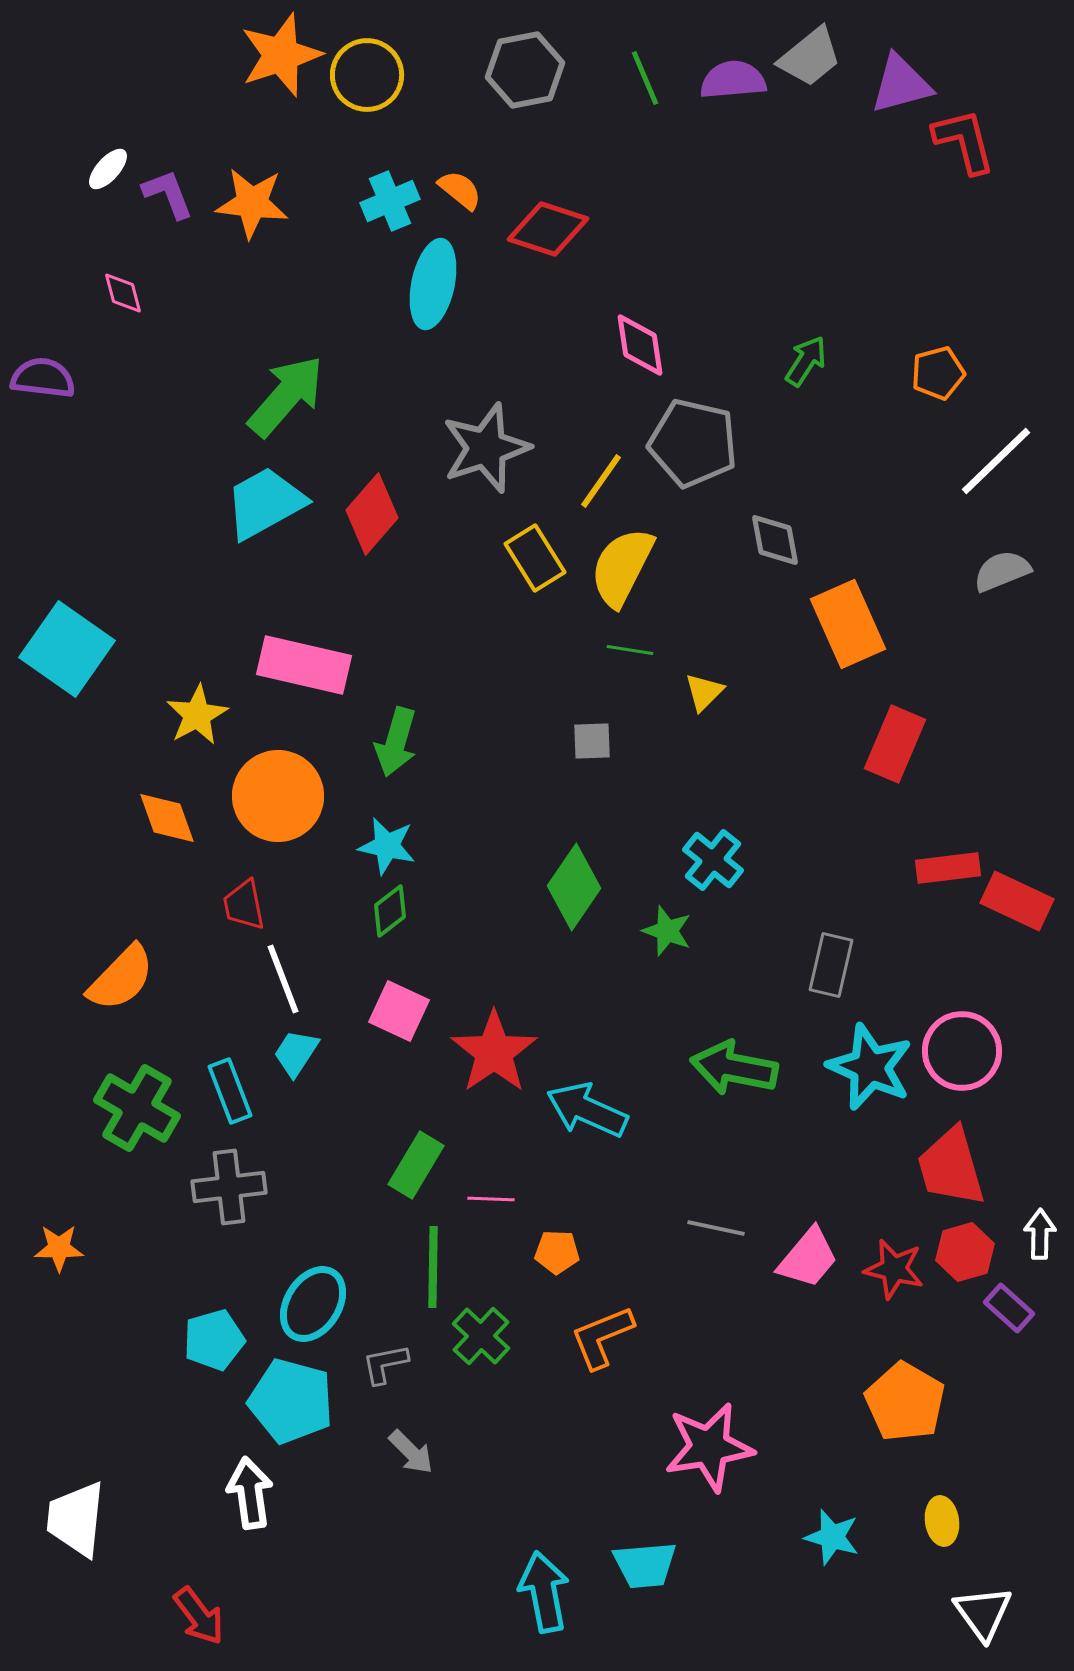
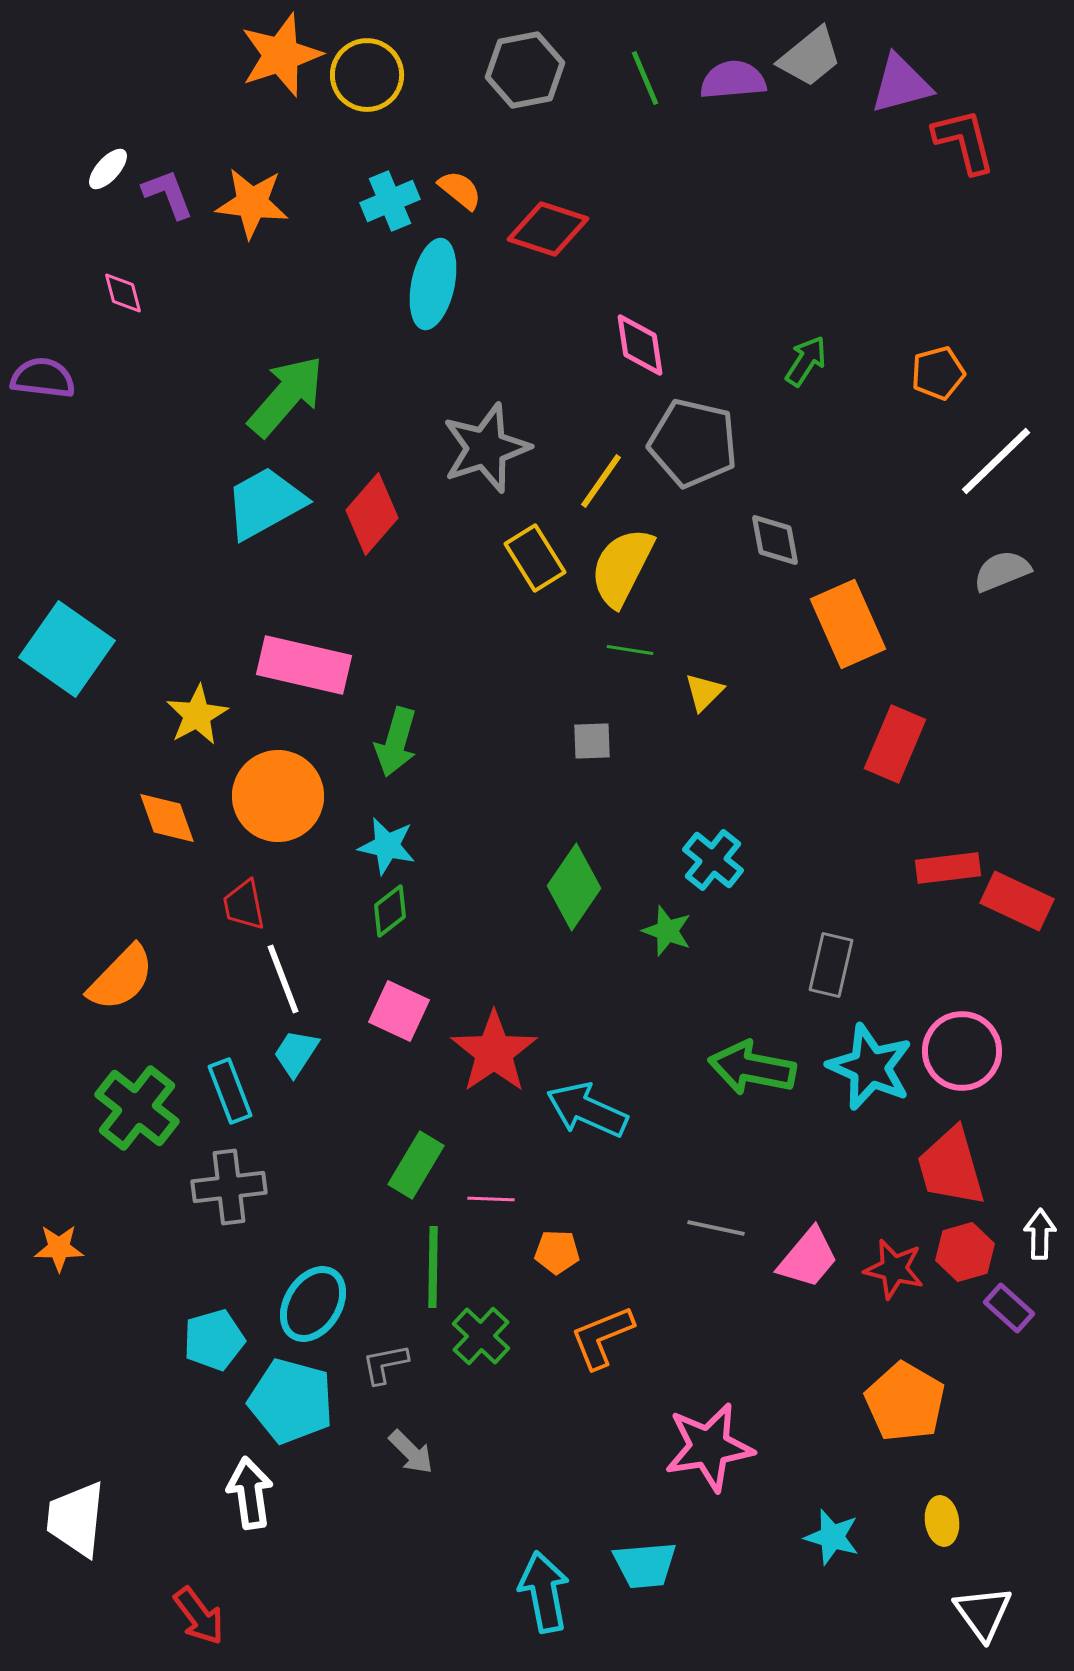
green arrow at (734, 1068): moved 18 px right
green cross at (137, 1108): rotated 8 degrees clockwise
